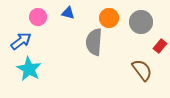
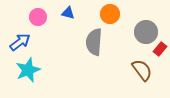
orange circle: moved 1 px right, 4 px up
gray circle: moved 5 px right, 10 px down
blue arrow: moved 1 px left, 1 px down
red rectangle: moved 3 px down
cyan star: moved 1 px left, 1 px down; rotated 20 degrees clockwise
